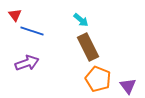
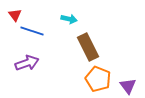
cyan arrow: moved 12 px left, 1 px up; rotated 28 degrees counterclockwise
